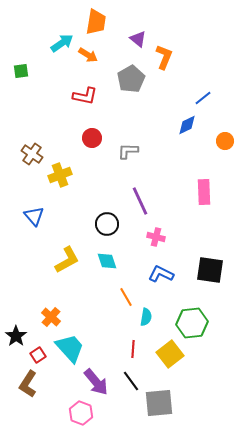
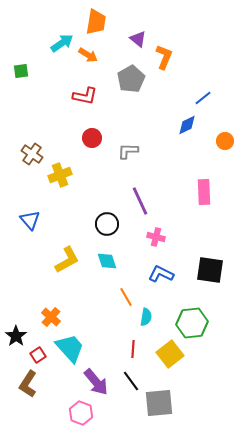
blue triangle: moved 4 px left, 4 px down
